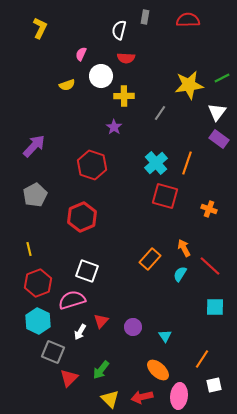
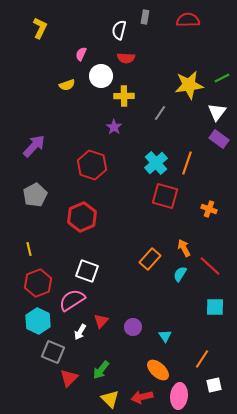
pink semicircle at (72, 300): rotated 16 degrees counterclockwise
